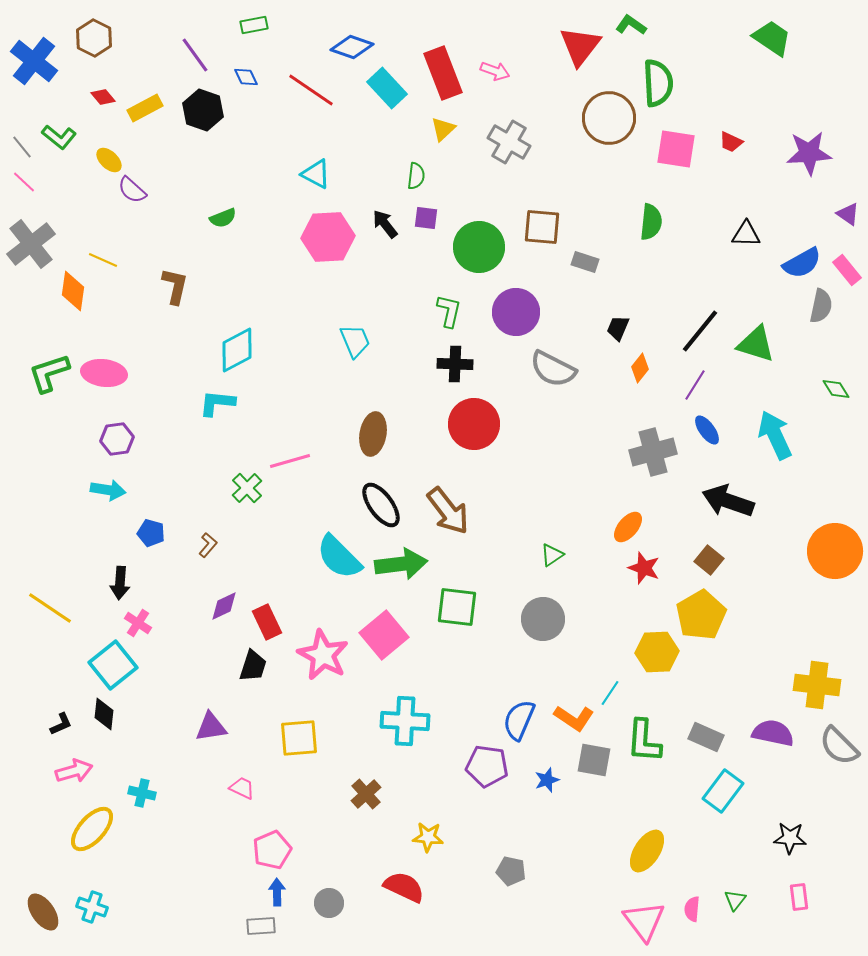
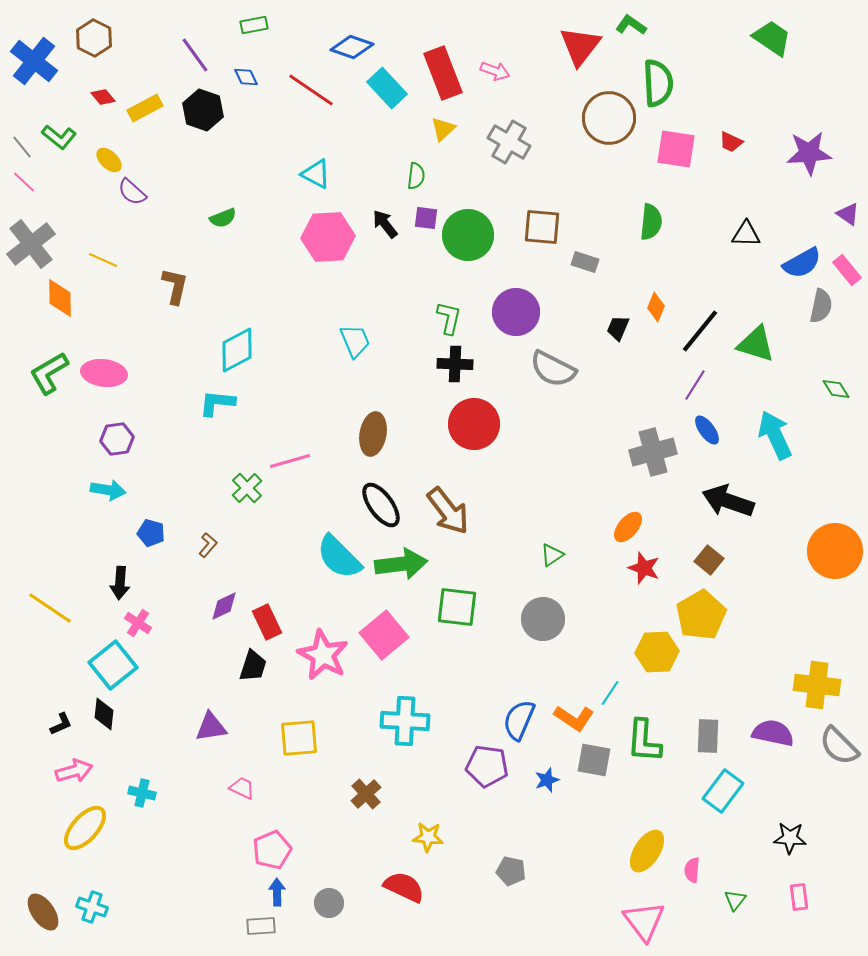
purple semicircle at (132, 190): moved 2 px down
green circle at (479, 247): moved 11 px left, 12 px up
orange diamond at (73, 291): moved 13 px left, 7 px down; rotated 9 degrees counterclockwise
green L-shape at (449, 311): moved 7 px down
orange diamond at (640, 368): moved 16 px right, 61 px up; rotated 16 degrees counterclockwise
green L-shape at (49, 373): rotated 12 degrees counterclockwise
gray rectangle at (706, 737): moved 2 px right, 1 px up; rotated 68 degrees clockwise
yellow ellipse at (92, 829): moved 7 px left, 1 px up
pink semicircle at (692, 909): moved 39 px up
